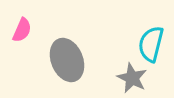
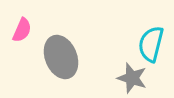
gray ellipse: moved 6 px left, 3 px up
gray star: rotated 8 degrees counterclockwise
